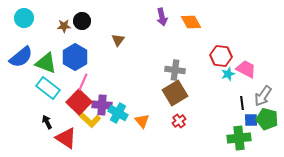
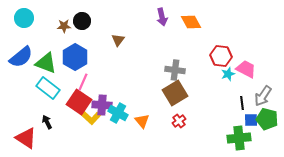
red square: rotated 10 degrees counterclockwise
yellow L-shape: moved 3 px up
red triangle: moved 40 px left
